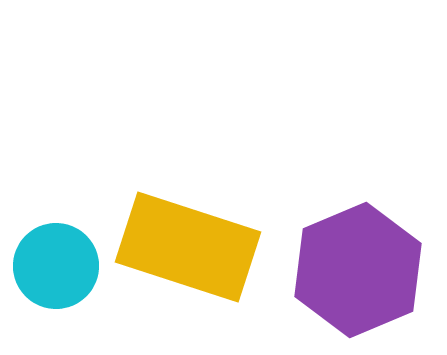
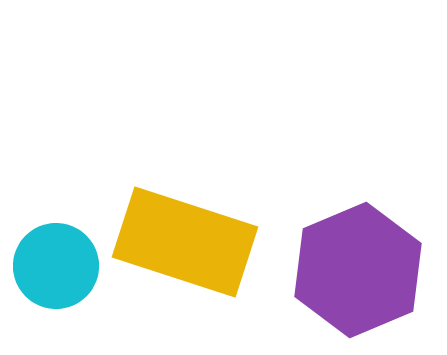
yellow rectangle: moved 3 px left, 5 px up
